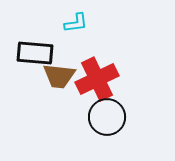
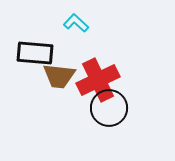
cyan L-shape: rotated 130 degrees counterclockwise
red cross: moved 1 px right, 1 px down
black circle: moved 2 px right, 9 px up
